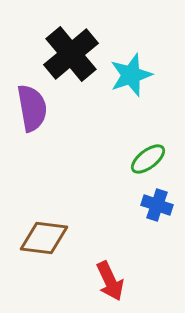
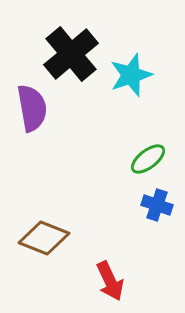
brown diamond: rotated 15 degrees clockwise
